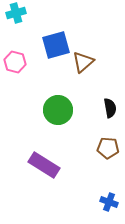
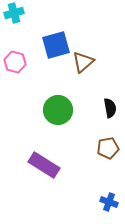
cyan cross: moved 2 px left
brown pentagon: rotated 15 degrees counterclockwise
